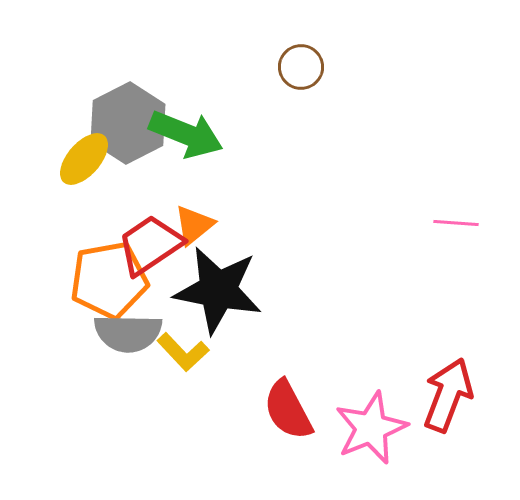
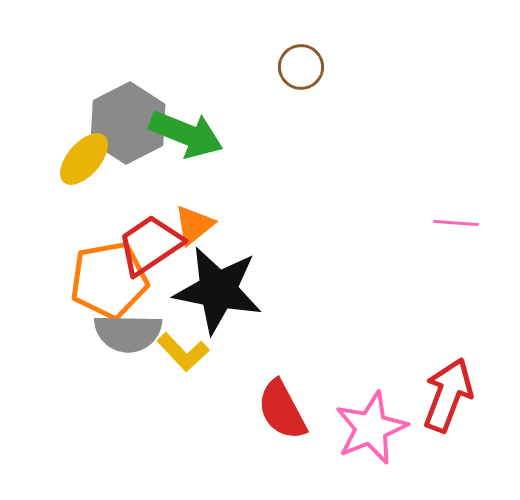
red semicircle: moved 6 px left
